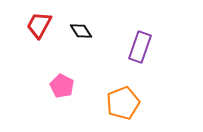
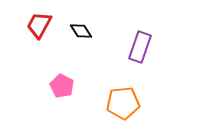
orange pentagon: rotated 16 degrees clockwise
